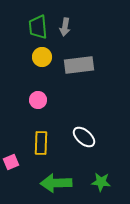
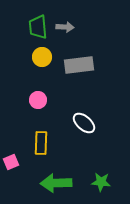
gray arrow: rotated 96 degrees counterclockwise
white ellipse: moved 14 px up
